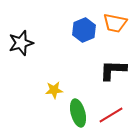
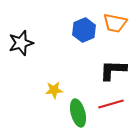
red line: moved 11 px up; rotated 15 degrees clockwise
